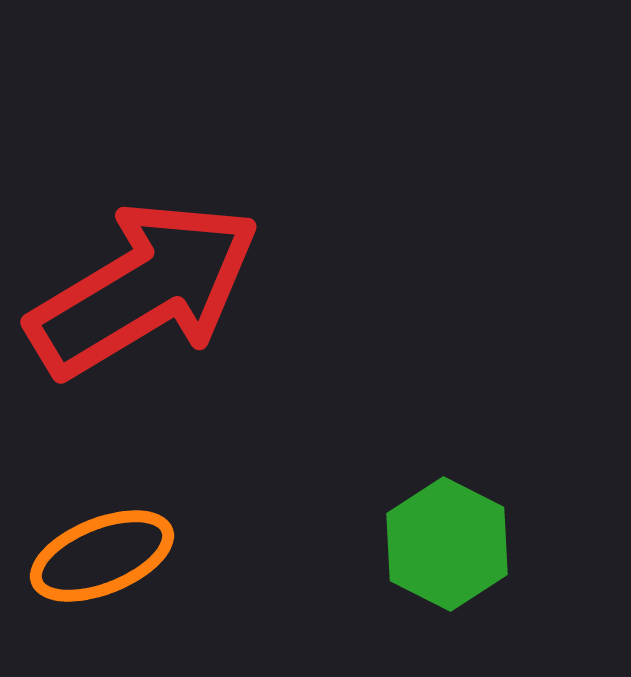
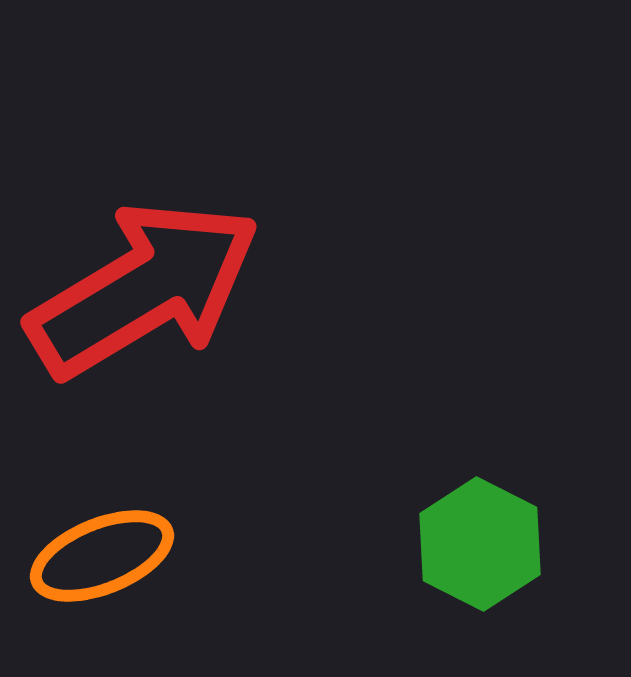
green hexagon: moved 33 px right
